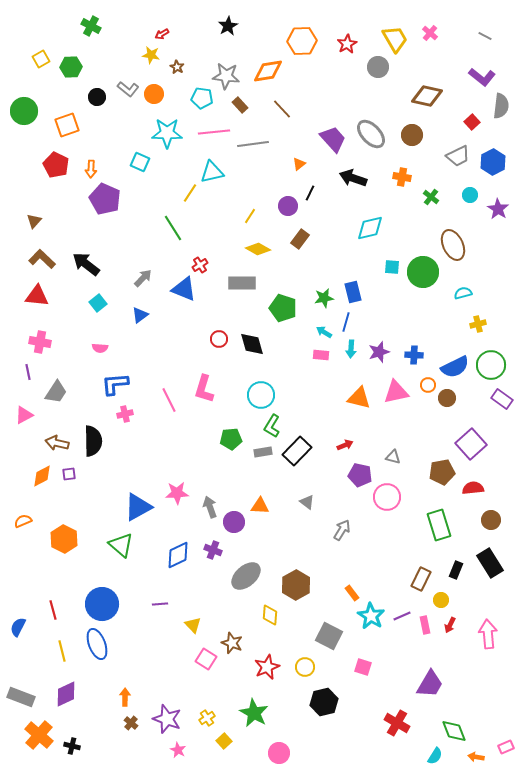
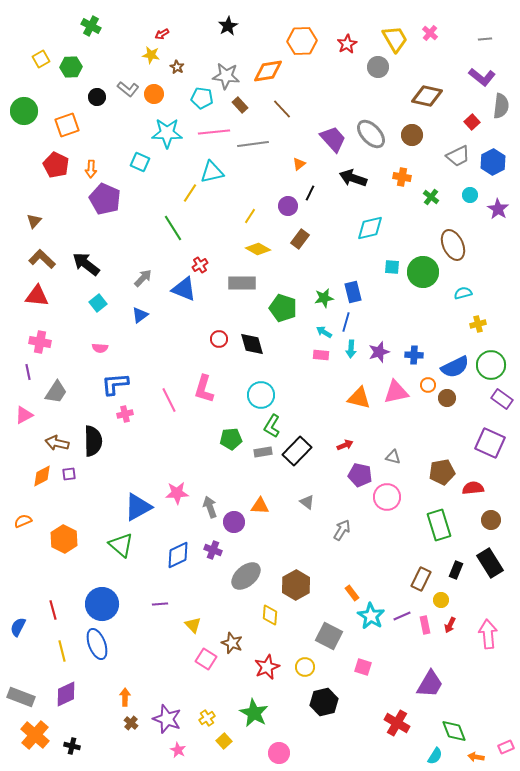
gray line at (485, 36): moved 3 px down; rotated 32 degrees counterclockwise
purple square at (471, 444): moved 19 px right, 1 px up; rotated 24 degrees counterclockwise
orange cross at (39, 735): moved 4 px left
